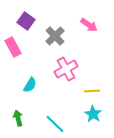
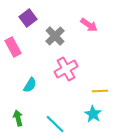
purple square: moved 2 px right, 3 px up; rotated 18 degrees clockwise
yellow line: moved 8 px right
